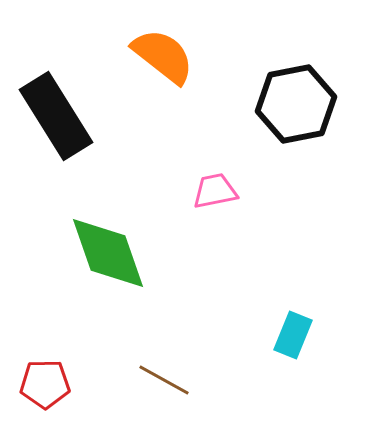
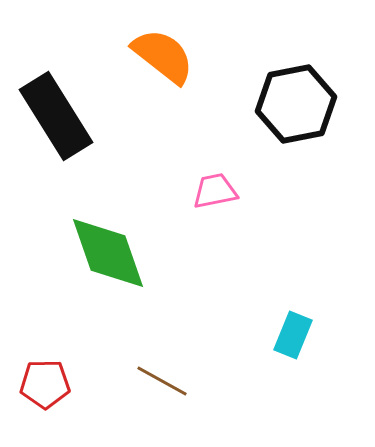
brown line: moved 2 px left, 1 px down
